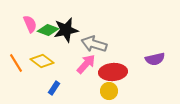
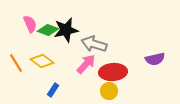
blue rectangle: moved 1 px left, 2 px down
